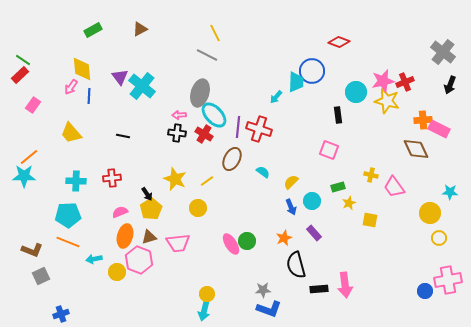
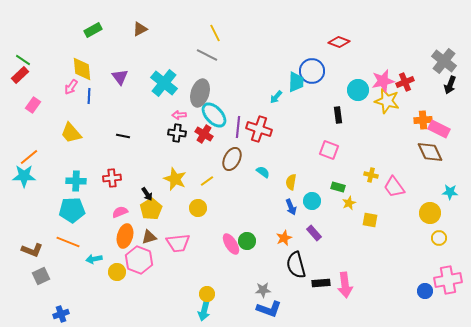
gray cross at (443, 52): moved 1 px right, 9 px down
cyan cross at (142, 86): moved 22 px right, 3 px up
cyan circle at (356, 92): moved 2 px right, 2 px up
brown diamond at (416, 149): moved 14 px right, 3 px down
yellow semicircle at (291, 182): rotated 35 degrees counterclockwise
green rectangle at (338, 187): rotated 32 degrees clockwise
cyan pentagon at (68, 215): moved 4 px right, 5 px up
black rectangle at (319, 289): moved 2 px right, 6 px up
